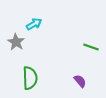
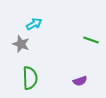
gray star: moved 5 px right, 2 px down; rotated 12 degrees counterclockwise
green line: moved 7 px up
purple semicircle: rotated 112 degrees clockwise
